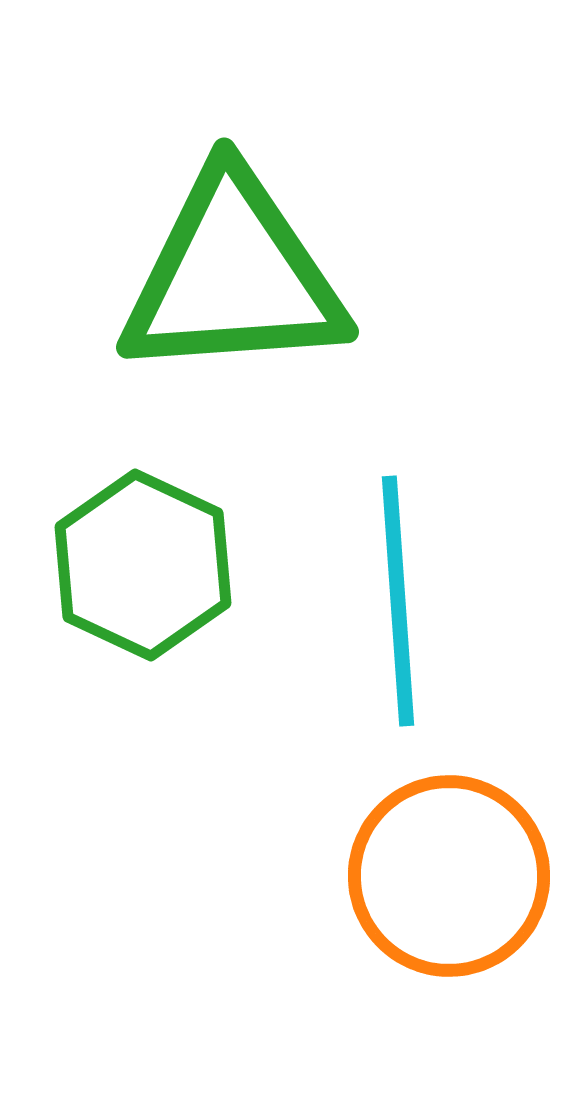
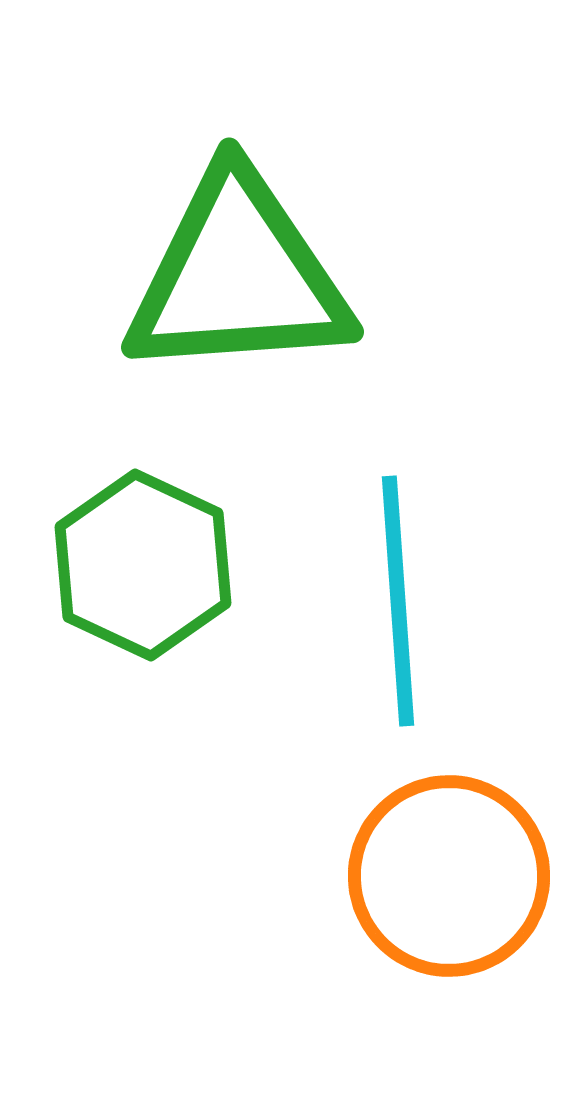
green triangle: moved 5 px right
